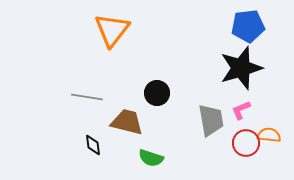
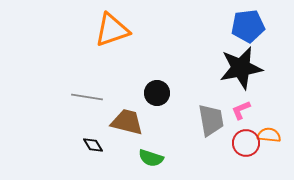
orange triangle: rotated 33 degrees clockwise
black star: rotated 6 degrees clockwise
black diamond: rotated 25 degrees counterclockwise
